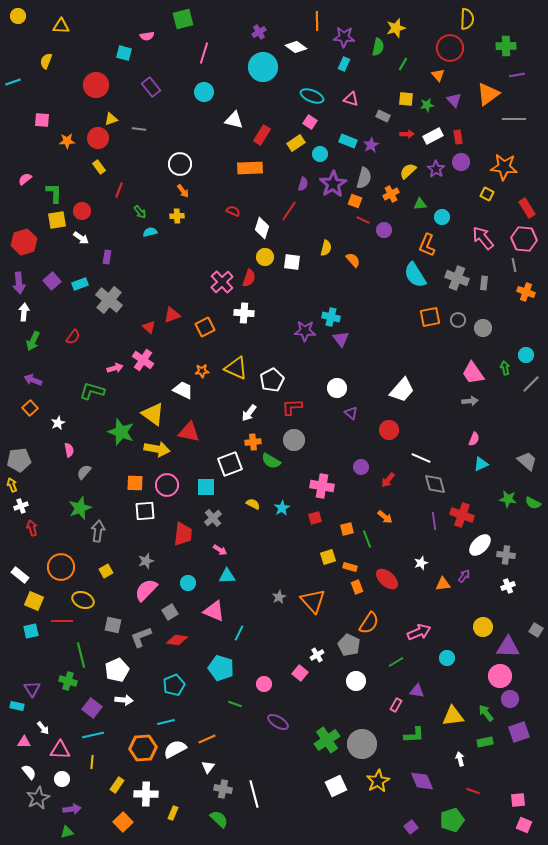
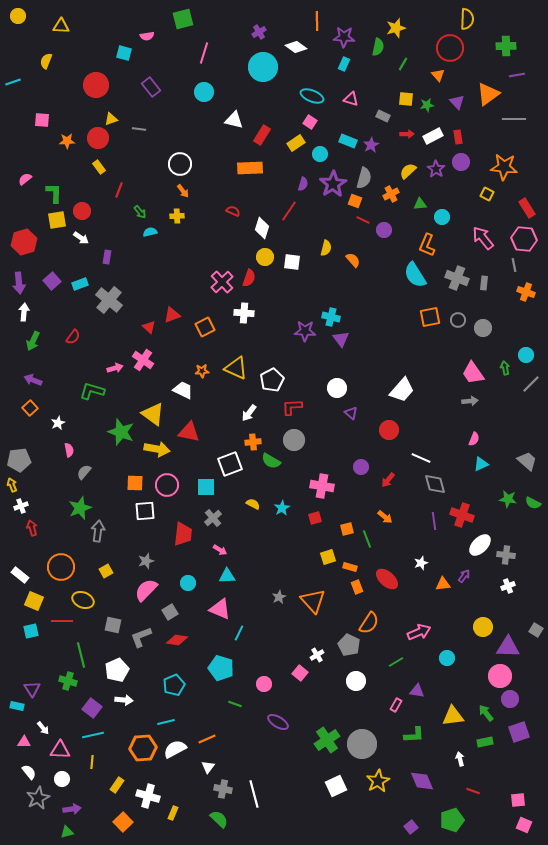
purple triangle at (454, 100): moved 3 px right, 2 px down
pink triangle at (214, 611): moved 6 px right, 2 px up
white cross at (146, 794): moved 2 px right, 2 px down; rotated 15 degrees clockwise
